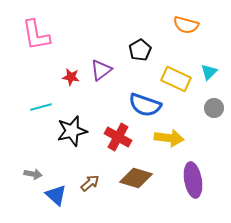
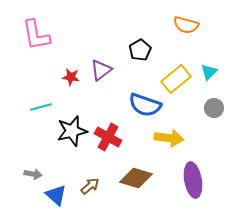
yellow rectangle: rotated 64 degrees counterclockwise
red cross: moved 10 px left
brown arrow: moved 3 px down
